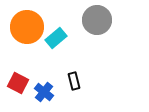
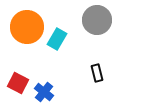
cyan rectangle: moved 1 px right, 1 px down; rotated 20 degrees counterclockwise
black rectangle: moved 23 px right, 8 px up
